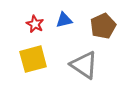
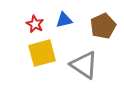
yellow square: moved 9 px right, 6 px up
